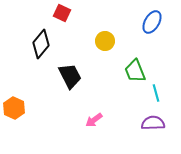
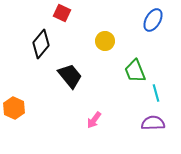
blue ellipse: moved 1 px right, 2 px up
black trapezoid: rotated 12 degrees counterclockwise
pink arrow: rotated 18 degrees counterclockwise
